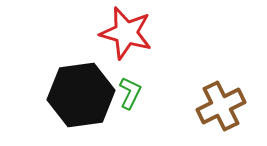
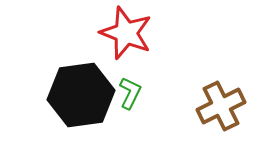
red star: rotated 6 degrees clockwise
